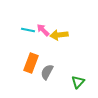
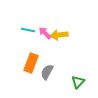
pink arrow: moved 2 px right, 3 px down
